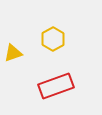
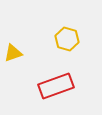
yellow hexagon: moved 14 px right; rotated 15 degrees counterclockwise
